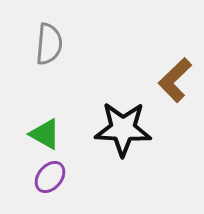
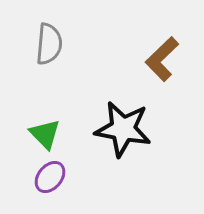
brown L-shape: moved 13 px left, 21 px up
black star: rotated 8 degrees clockwise
green triangle: rotated 16 degrees clockwise
